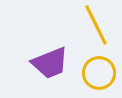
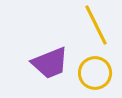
yellow circle: moved 4 px left
